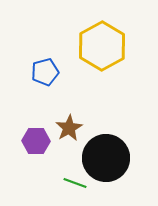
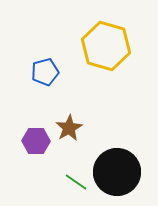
yellow hexagon: moved 4 px right; rotated 15 degrees counterclockwise
black circle: moved 11 px right, 14 px down
green line: moved 1 px right, 1 px up; rotated 15 degrees clockwise
